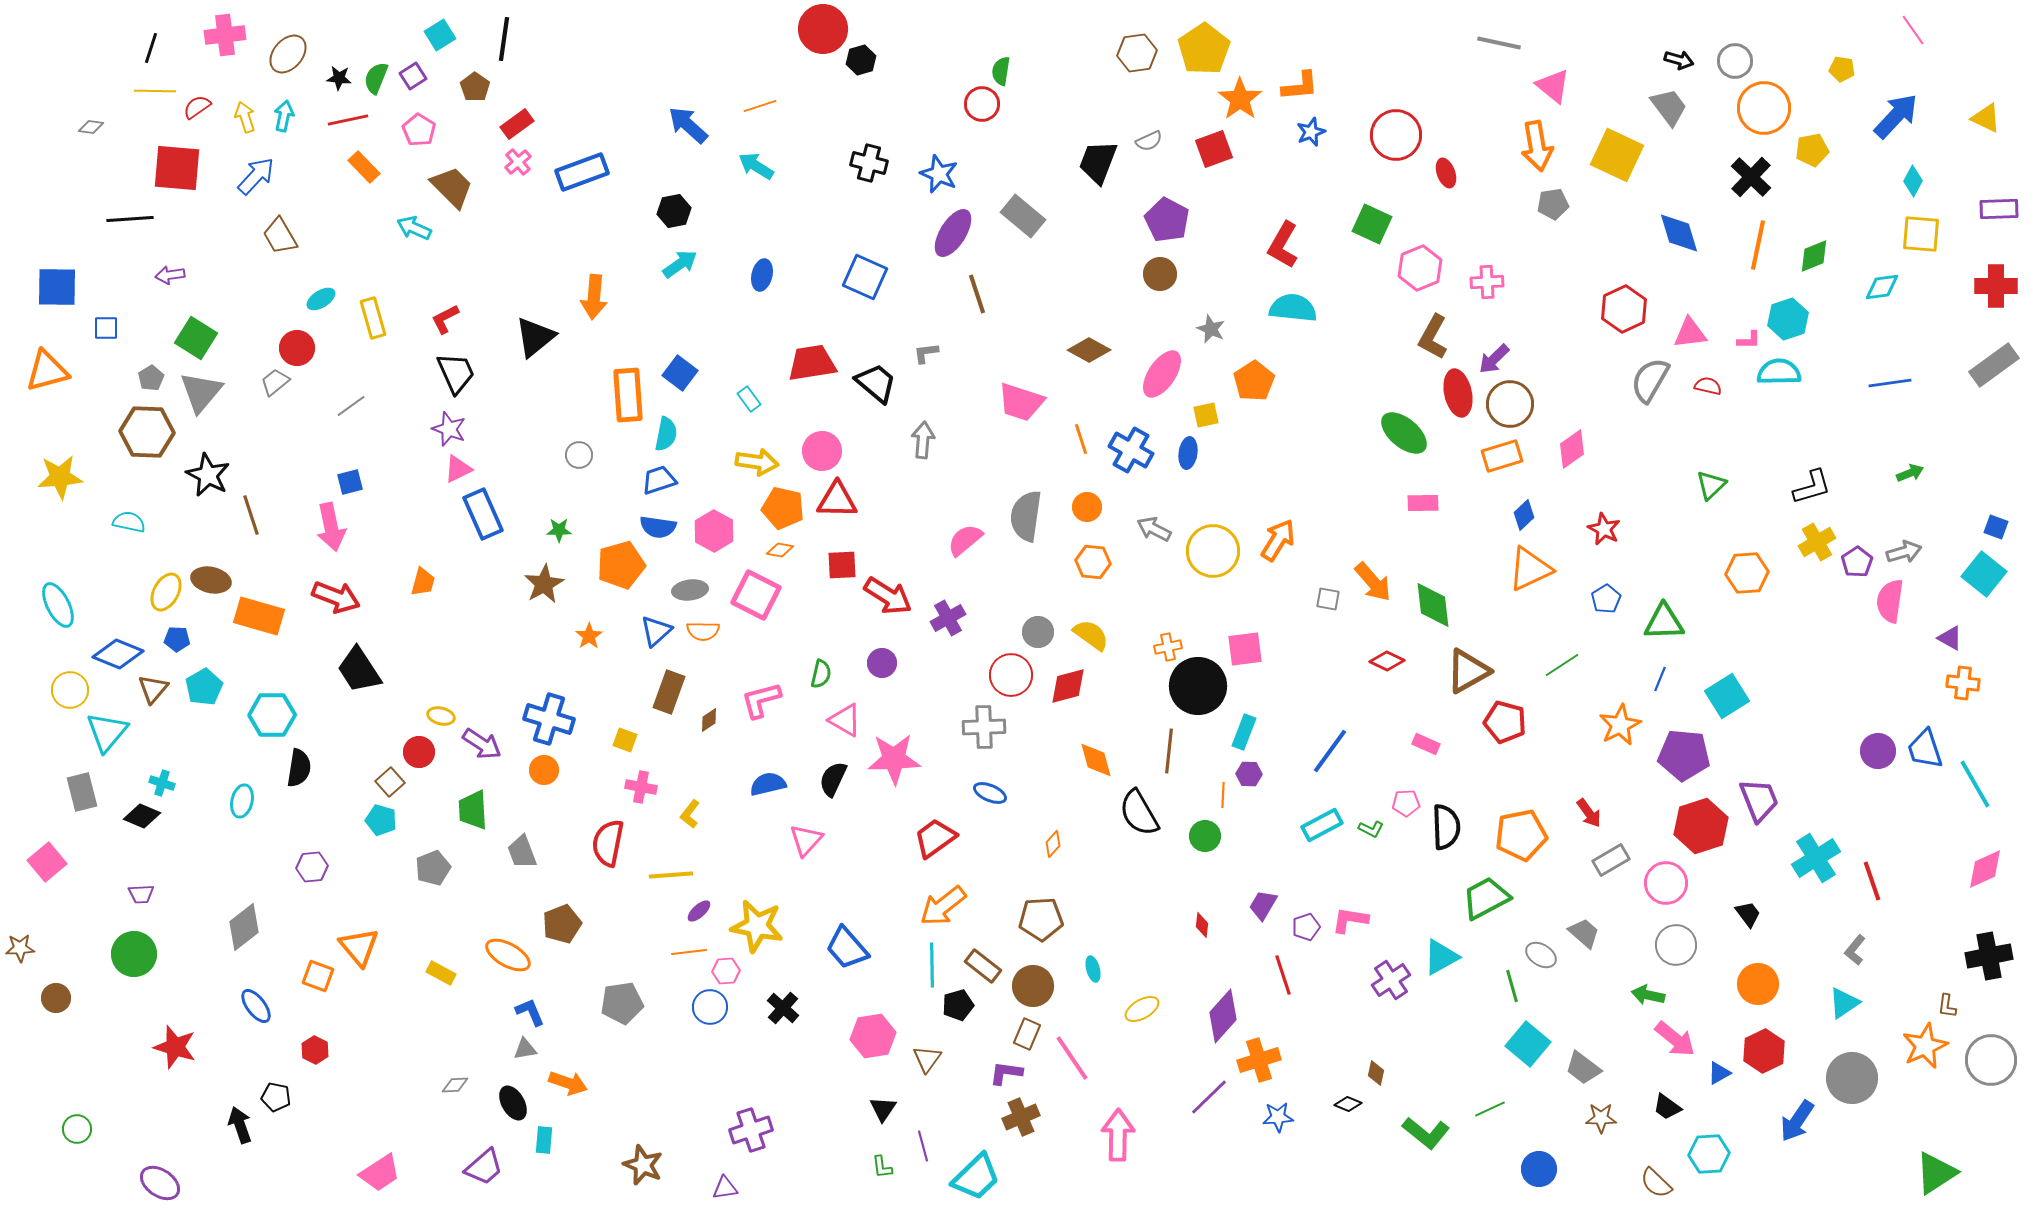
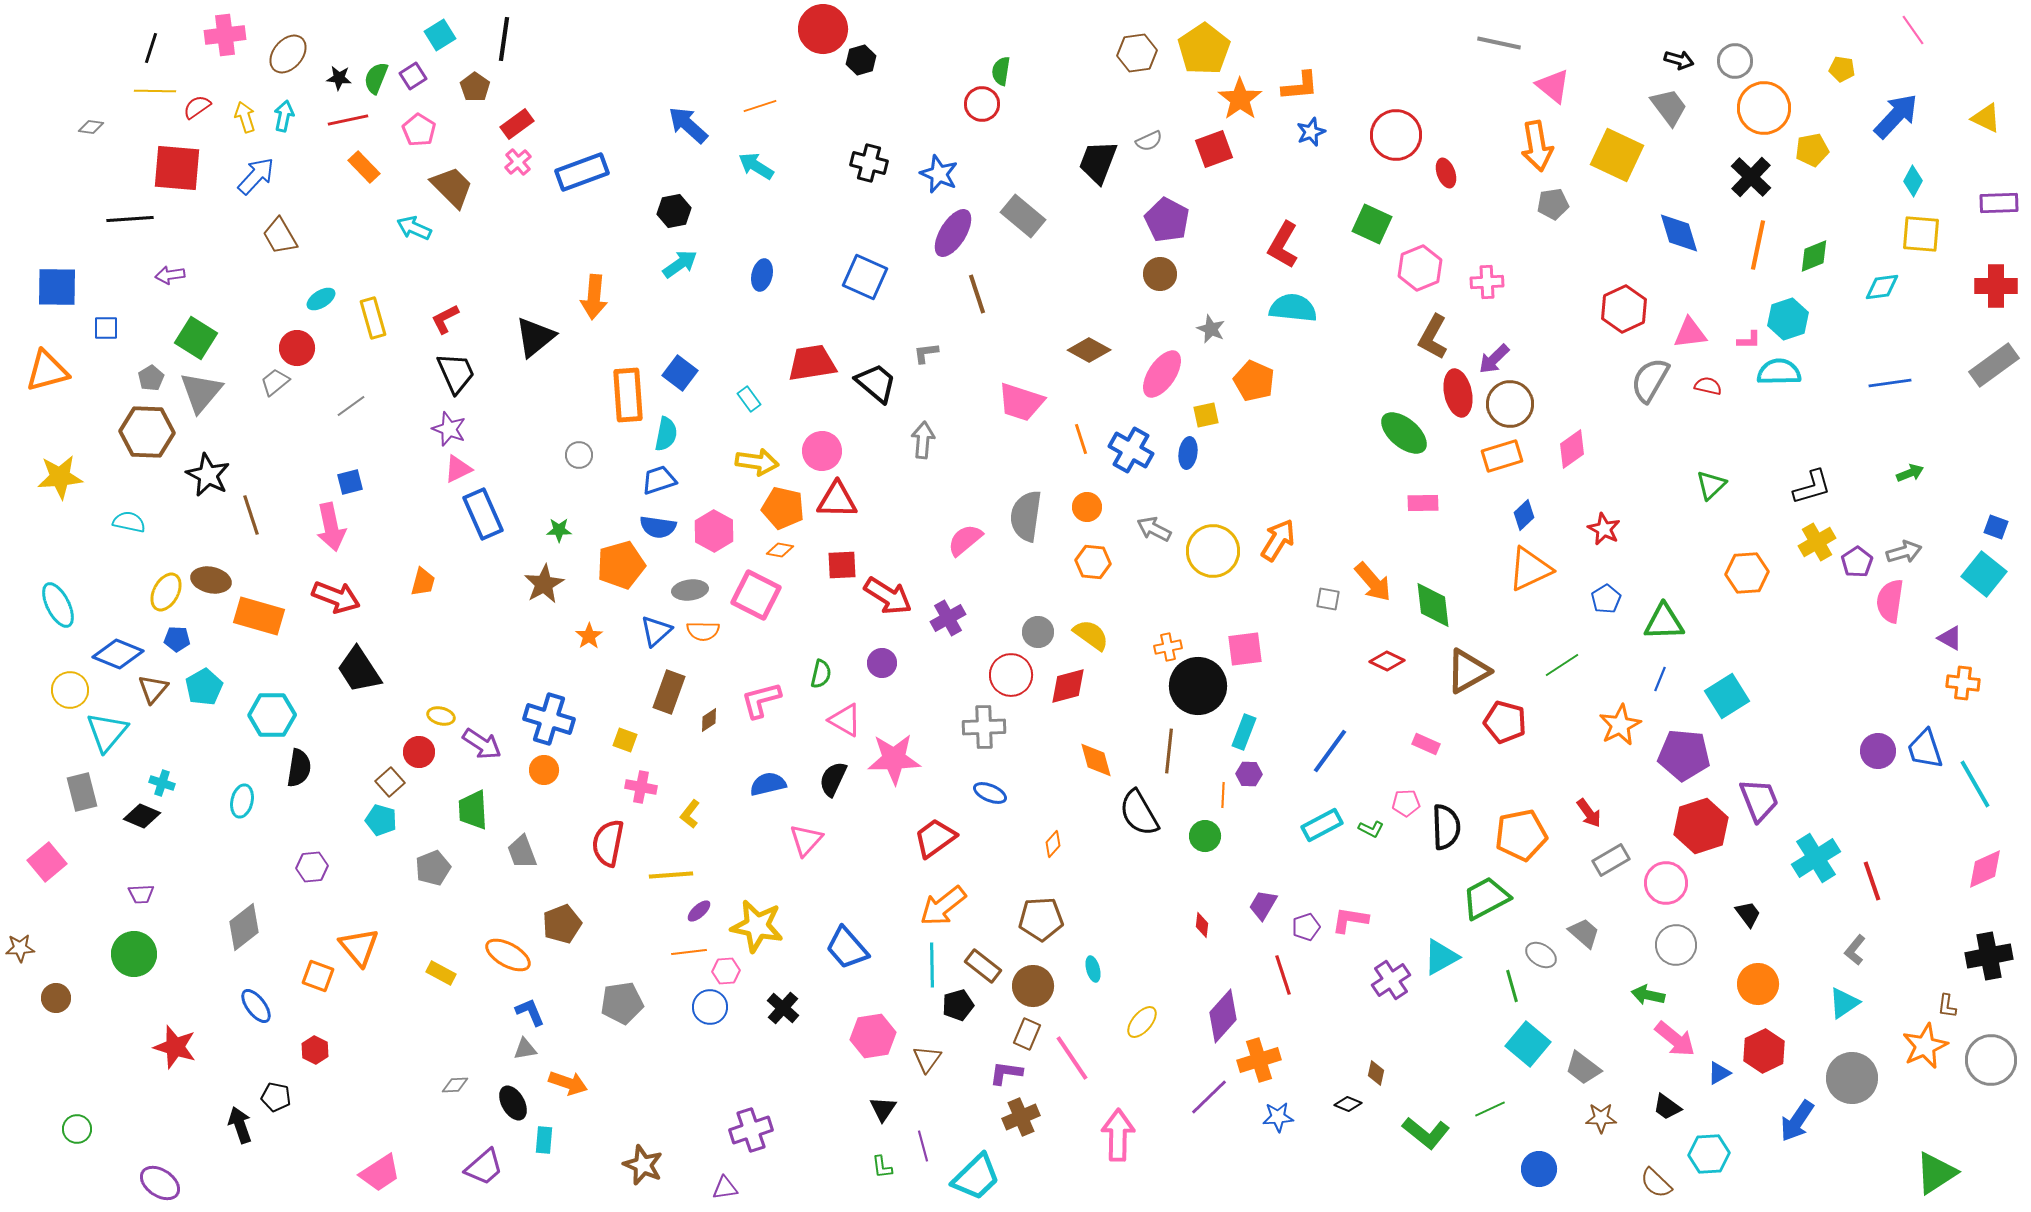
purple rectangle at (1999, 209): moved 6 px up
orange pentagon at (1254, 381): rotated 15 degrees counterclockwise
yellow ellipse at (1142, 1009): moved 13 px down; rotated 20 degrees counterclockwise
